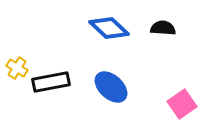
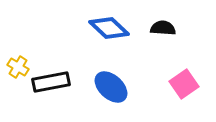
yellow cross: moved 1 px right, 1 px up
pink square: moved 2 px right, 20 px up
